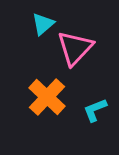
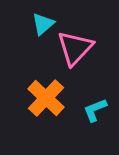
orange cross: moved 1 px left, 1 px down
